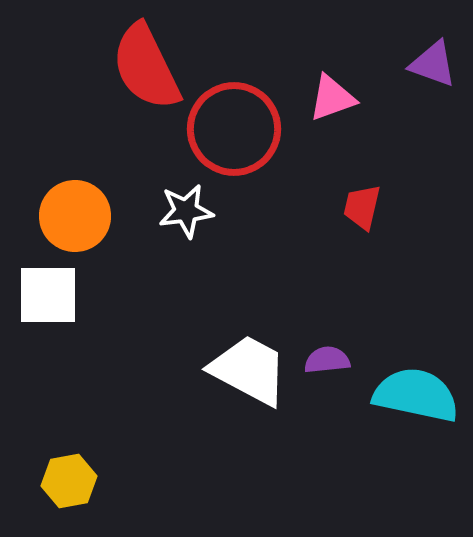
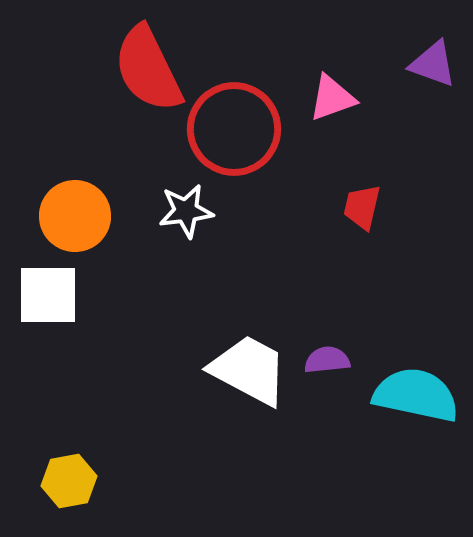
red semicircle: moved 2 px right, 2 px down
